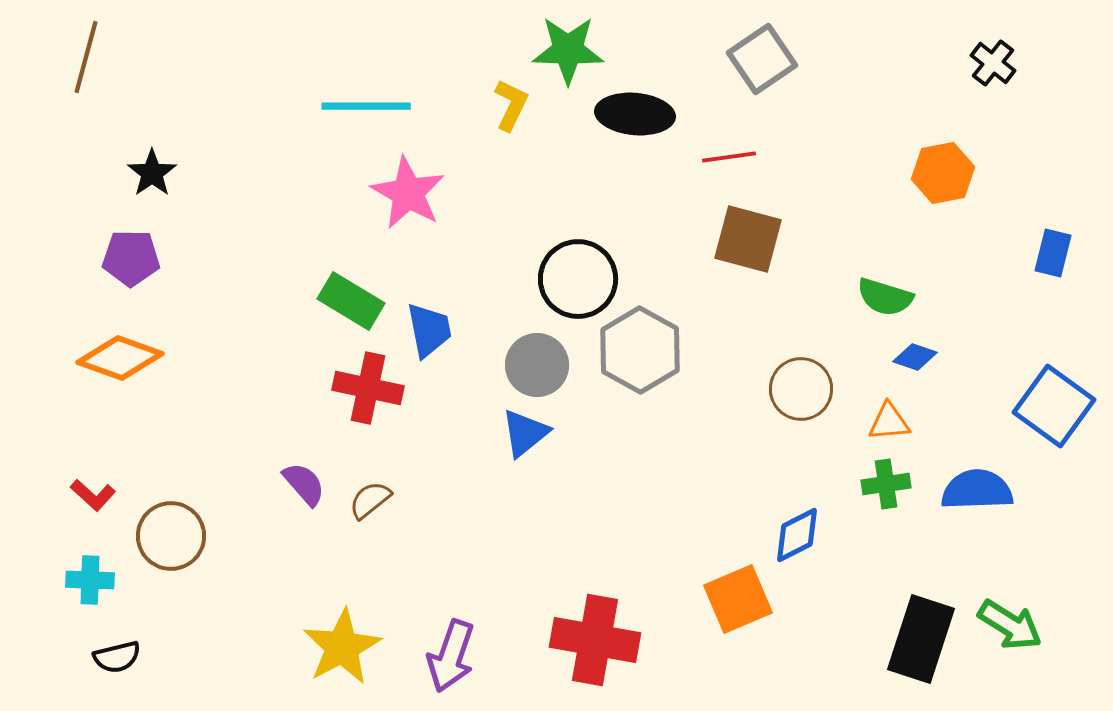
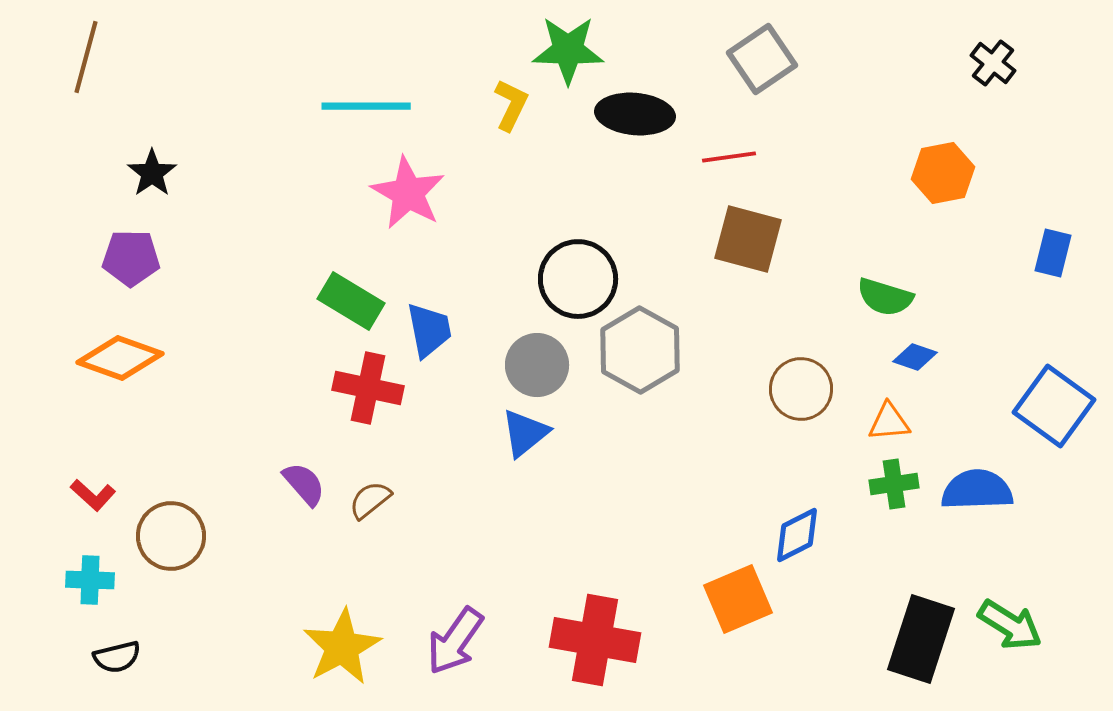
green cross at (886, 484): moved 8 px right
purple arrow at (451, 656): moved 4 px right, 15 px up; rotated 16 degrees clockwise
